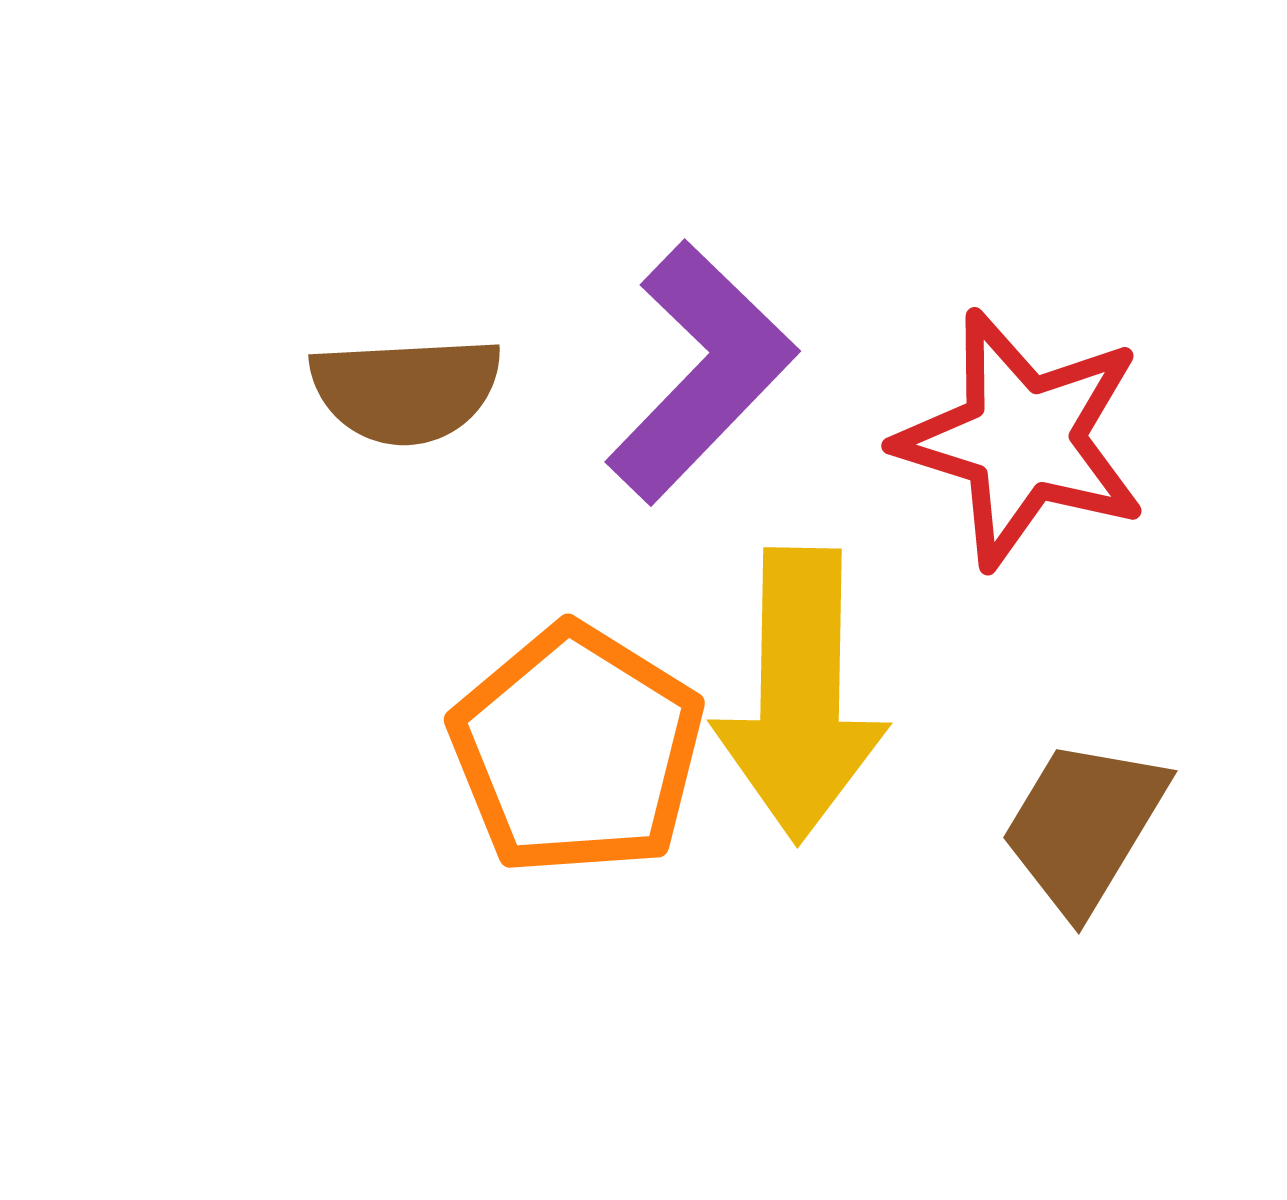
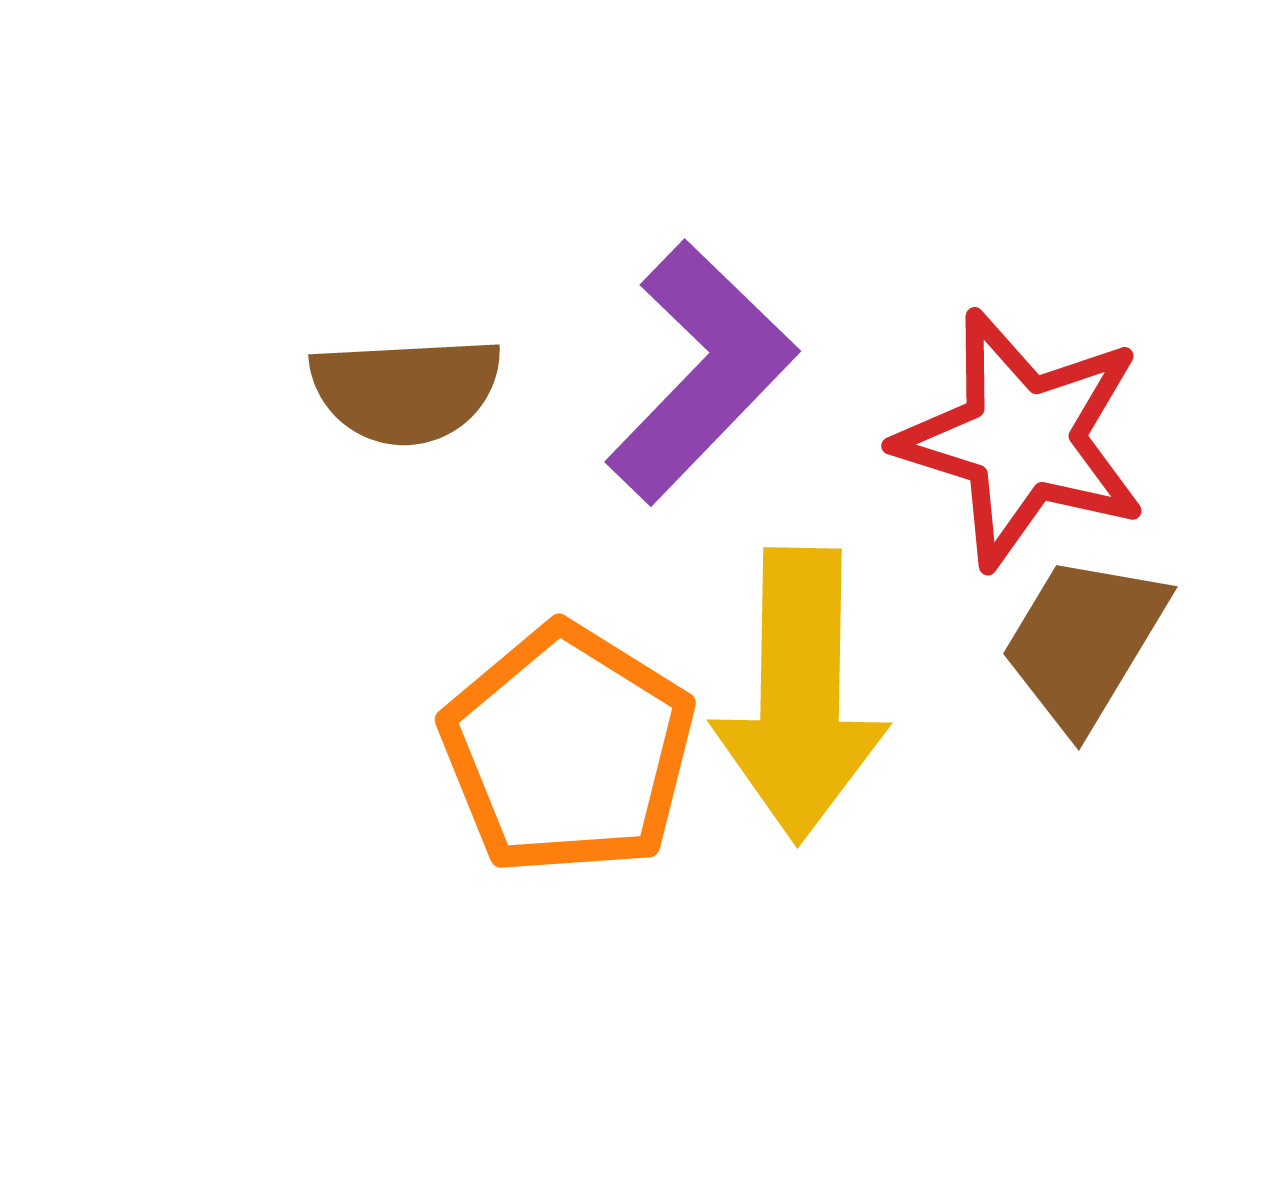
orange pentagon: moved 9 px left
brown trapezoid: moved 184 px up
